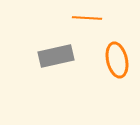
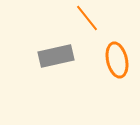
orange line: rotated 48 degrees clockwise
